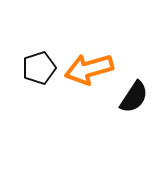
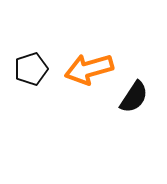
black pentagon: moved 8 px left, 1 px down
